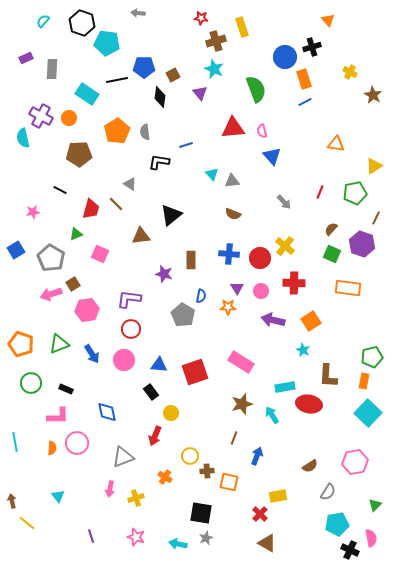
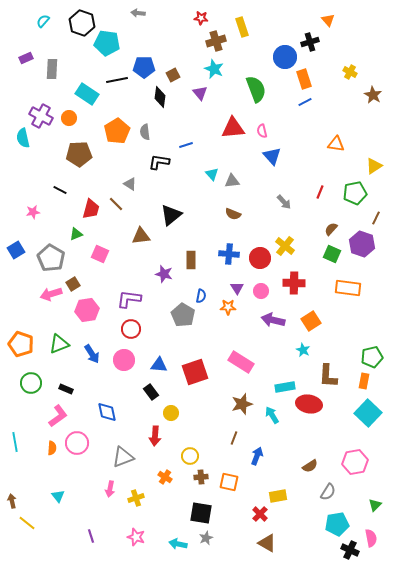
black cross at (312, 47): moved 2 px left, 5 px up
pink L-shape at (58, 416): rotated 35 degrees counterclockwise
red arrow at (155, 436): rotated 18 degrees counterclockwise
brown cross at (207, 471): moved 6 px left, 6 px down
